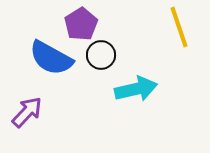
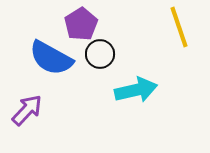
black circle: moved 1 px left, 1 px up
cyan arrow: moved 1 px down
purple arrow: moved 2 px up
